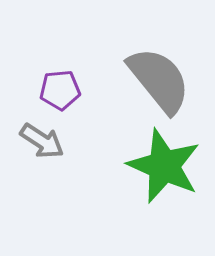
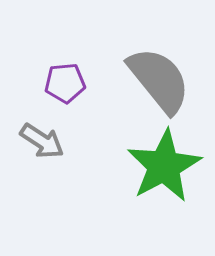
purple pentagon: moved 5 px right, 7 px up
green star: rotated 20 degrees clockwise
